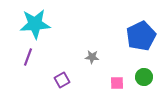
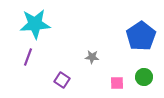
blue pentagon: rotated 8 degrees counterclockwise
purple square: rotated 28 degrees counterclockwise
